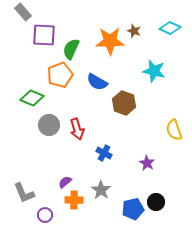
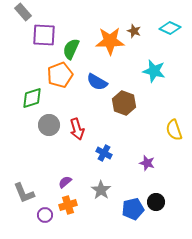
green diamond: rotated 40 degrees counterclockwise
purple star: rotated 14 degrees counterclockwise
orange cross: moved 6 px left, 5 px down; rotated 18 degrees counterclockwise
